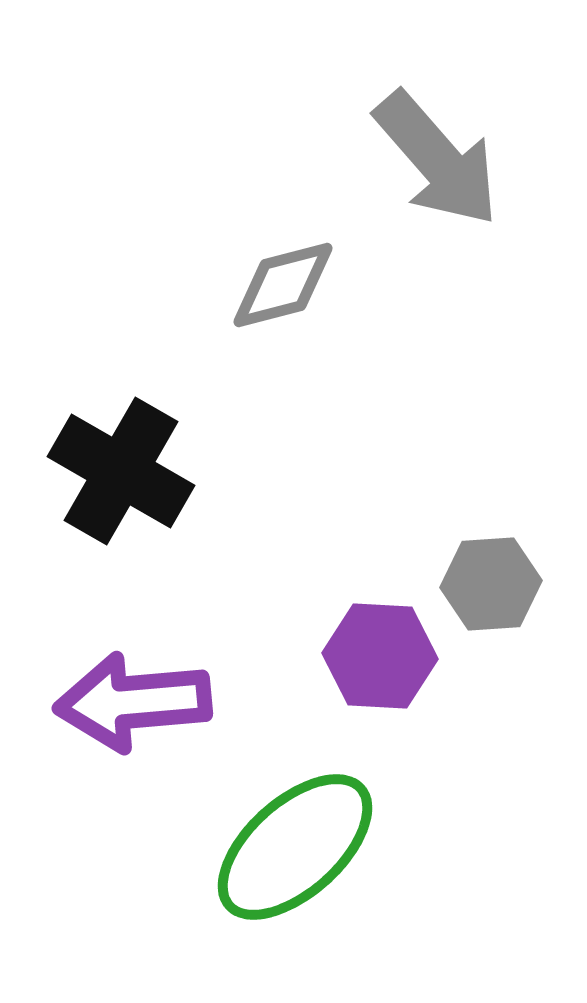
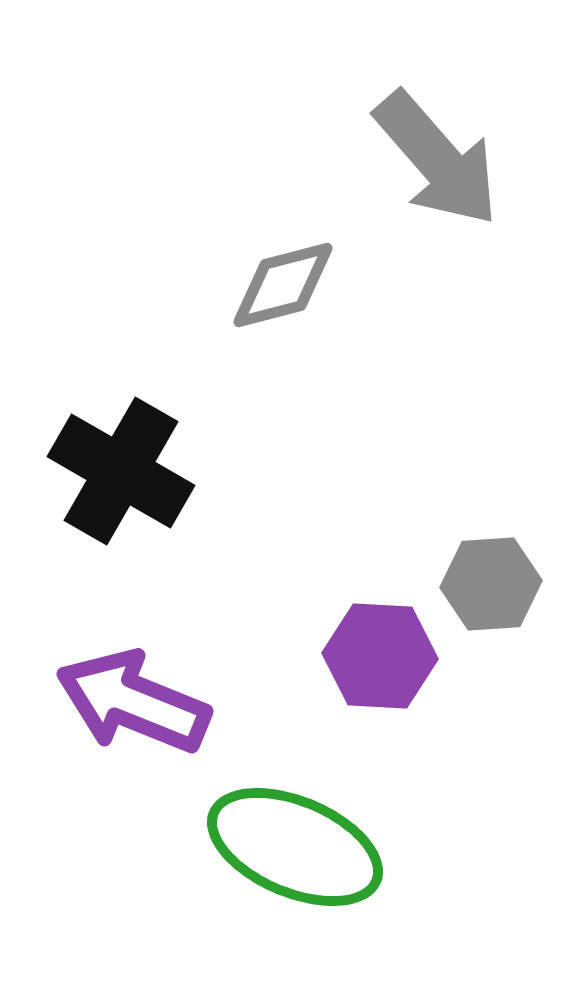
purple arrow: rotated 27 degrees clockwise
green ellipse: rotated 65 degrees clockwise
